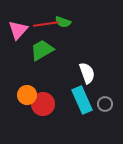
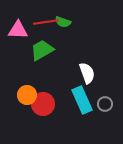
red line: moved 2 px up
pink triangle: rotated 50 degrees clockwise
